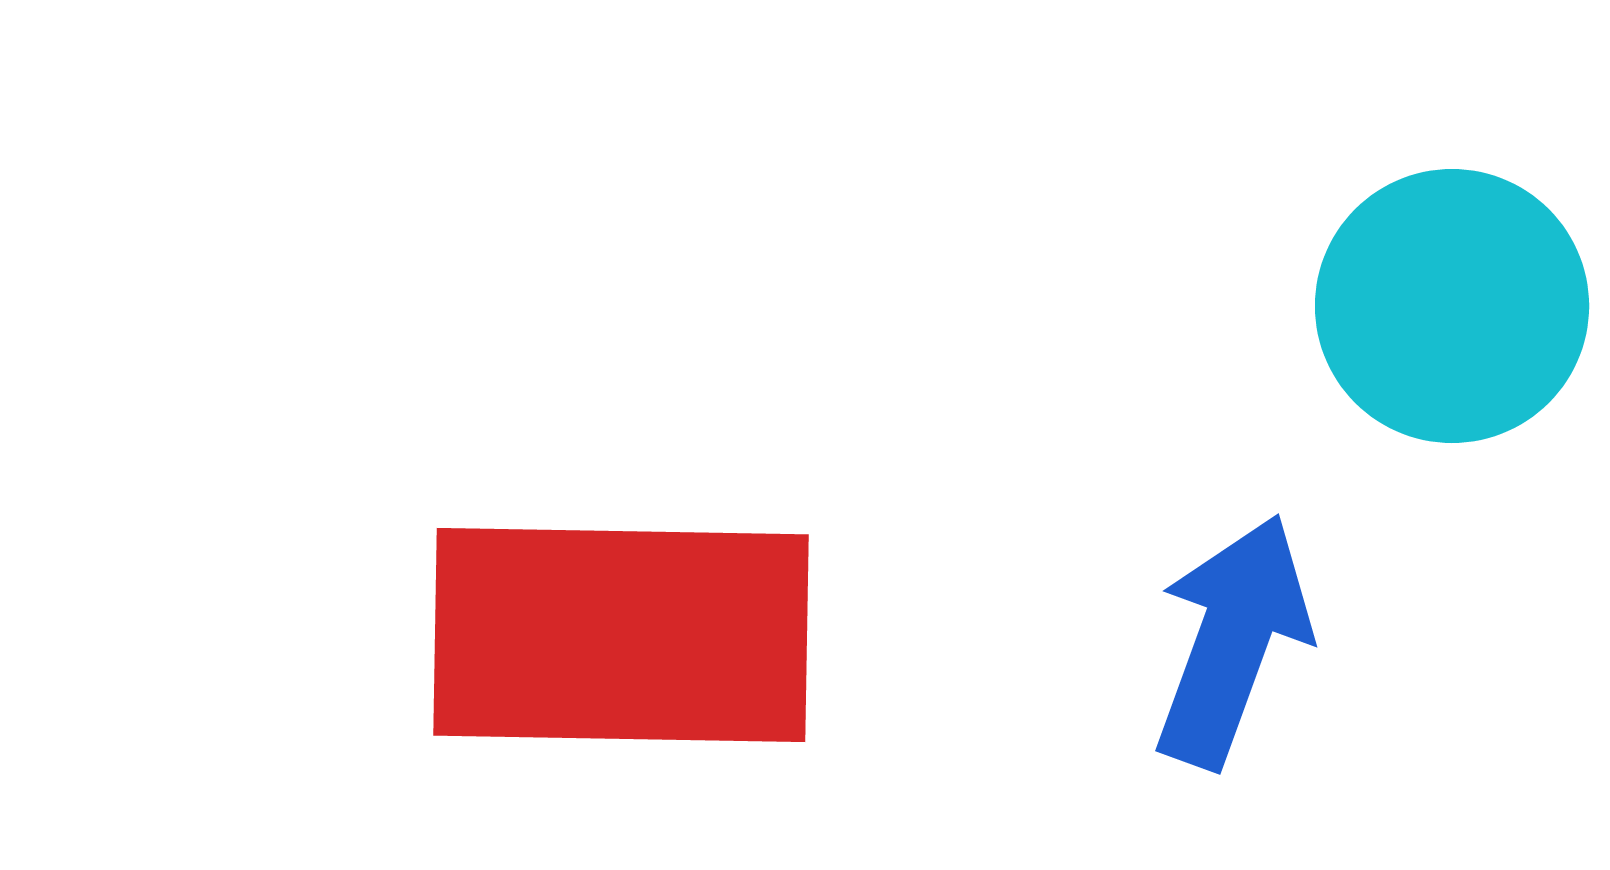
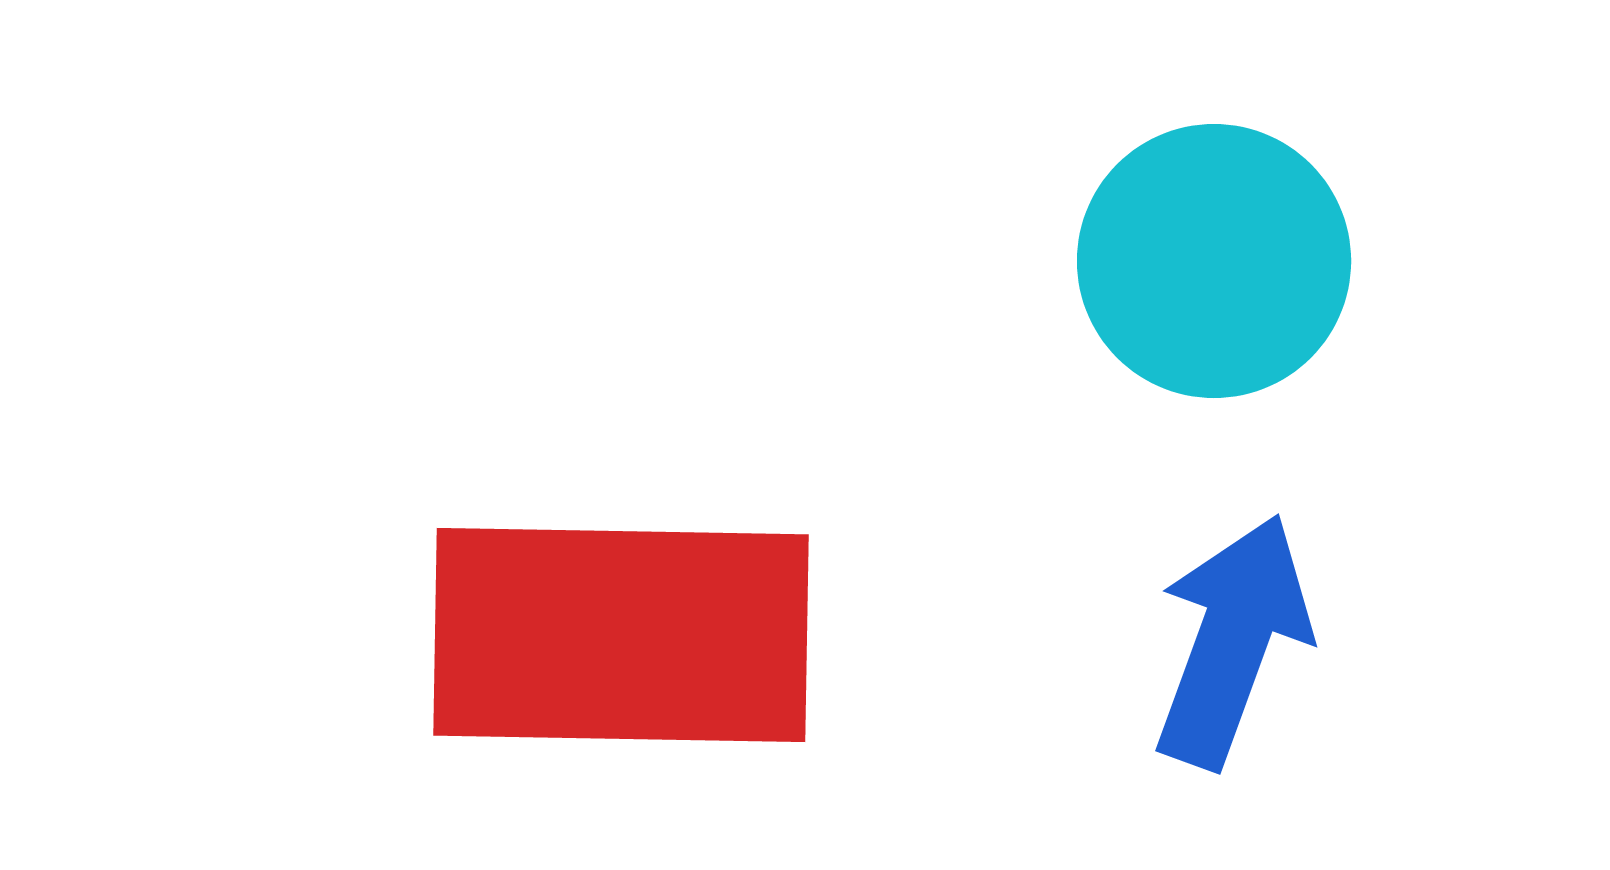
cyan circle: moved 238 px left, 45 px up
